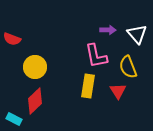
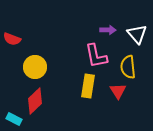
yellow semicircle: rotated 15 degrees clockwise
